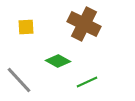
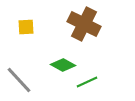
green diamond: moved 5 px right, 4 px down
